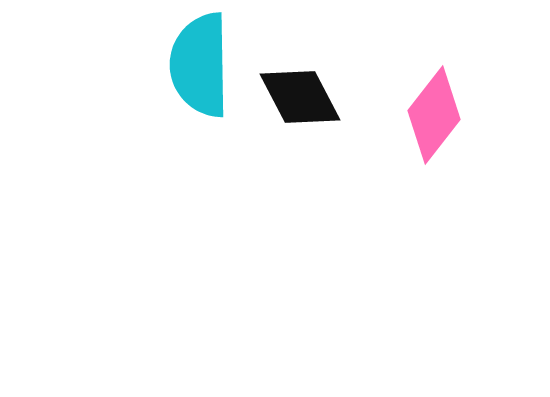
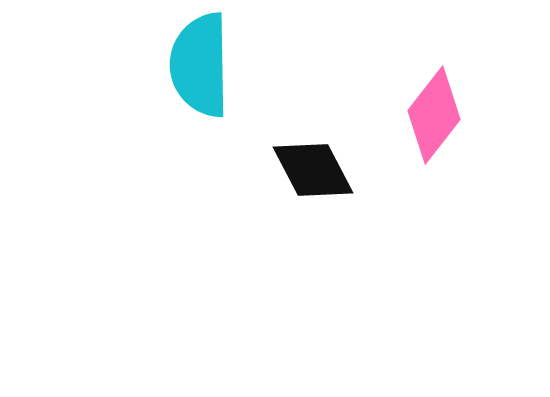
black diamond: moved 13 px right, 73 px down
